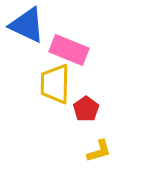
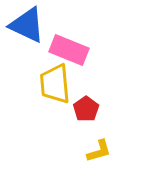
yellow trapezoid: rotated 6 degrees counterclockwise
